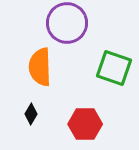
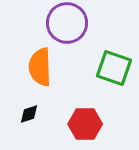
black diamond: moved 2 px left; rotated 40 degrees clockwise
